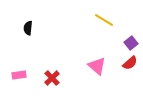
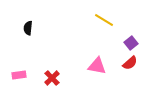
pink triangle: rotated 30 degrees counterclockwise
